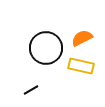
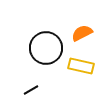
orange semicircle: moved 5 px up
